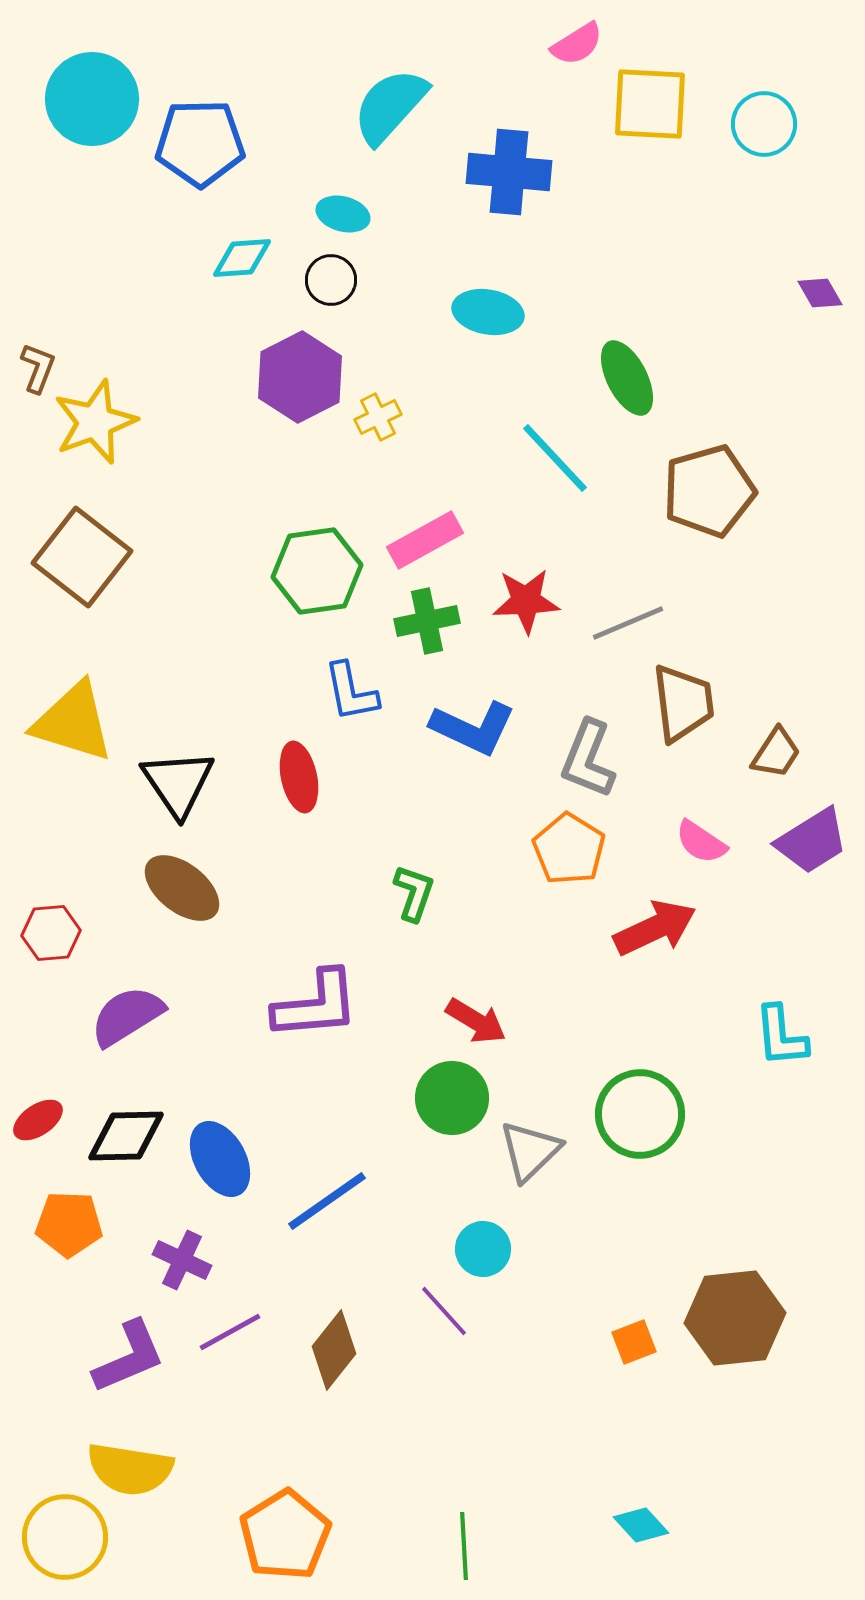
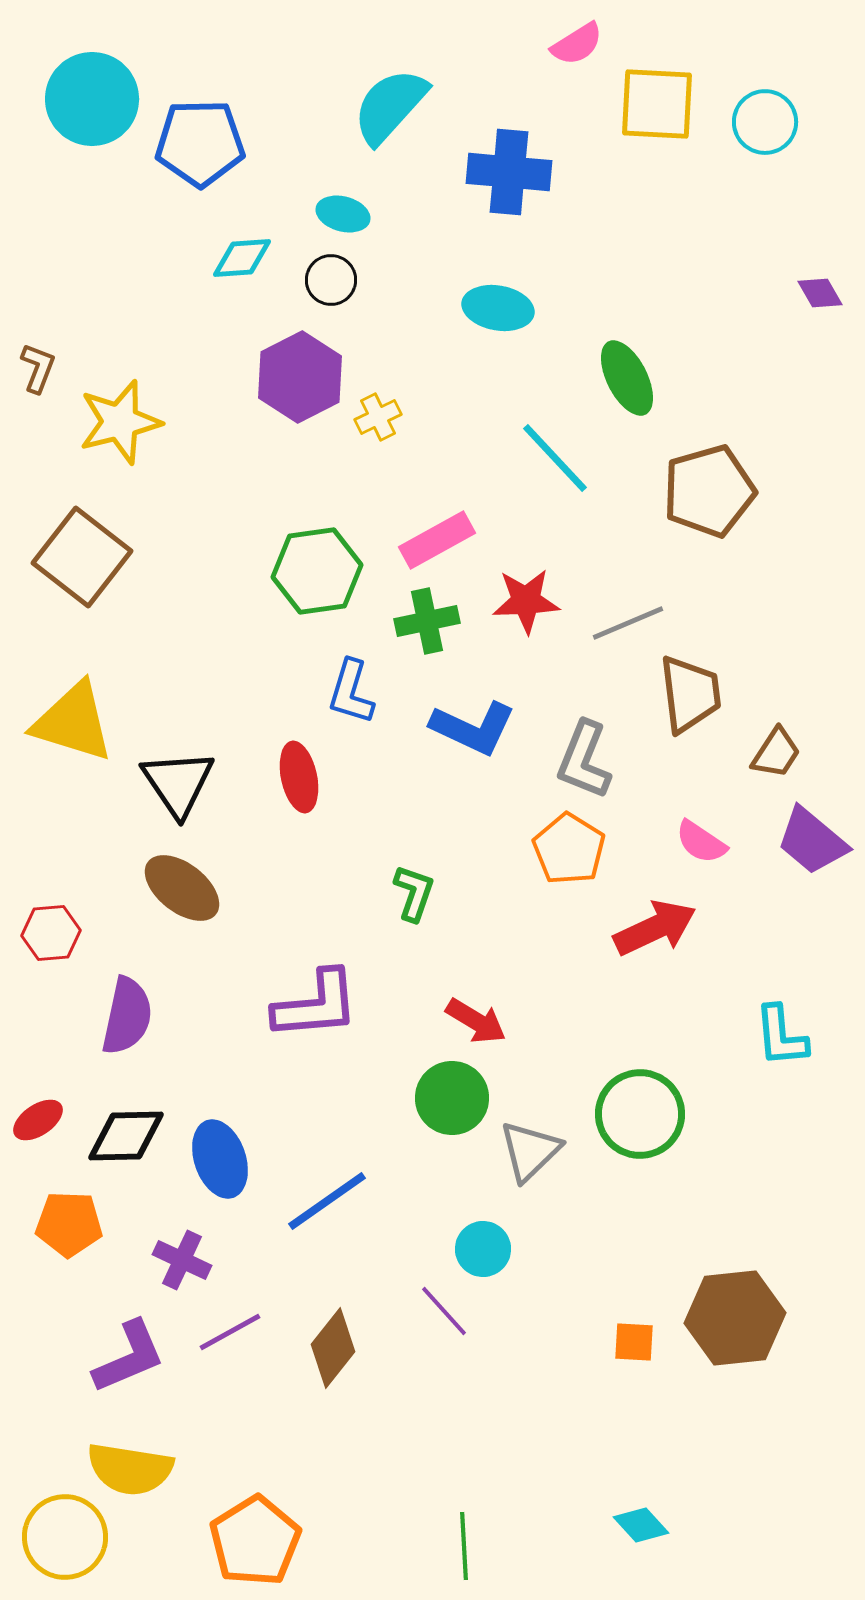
yellow square at (650, 104): moved 7 px right
cyan circle at (764, 124): moved 1 px right, 2 px up
cyan ellipse at (488, 312): moved 10 px right, 4 px up
yellow star at (95, 422): moved 25 px right; rotated 6 degrees clockwise
pink rectangle at (425, 540): moved 12 px right
blue L-shape at (351, 692): rotated 28 degrees clockwise
brown trapezoid at (683, 703): moved 7 px right, 9 px up
gray L-shape at (588, 759): moved 4 px left, 1 px down
purple trapezoid at (812, 841): rotated 72 degrees clockwise
purple semicircle at (127, 1016): rotated 134 degrees clockwise
blue ellipse at (220, 1159): rotated 10 degrees clockwise
orange square at (634, 1342): rotated 24 degrees clockwise
brown diamond at (334, 1350): moved 1 px left, 2 px up
orange pentagon at (285, 1535): moved 30 px left, 6 px down
